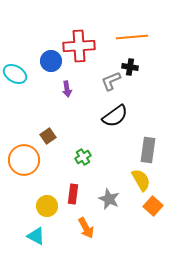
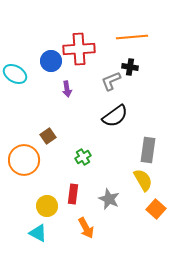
red cross: moved 3 px down
yellow semicircle: moved 2 px right
orange square: moved 3 px right, 3 px down
cyan triangle: moved 2 px right, 3 px up
